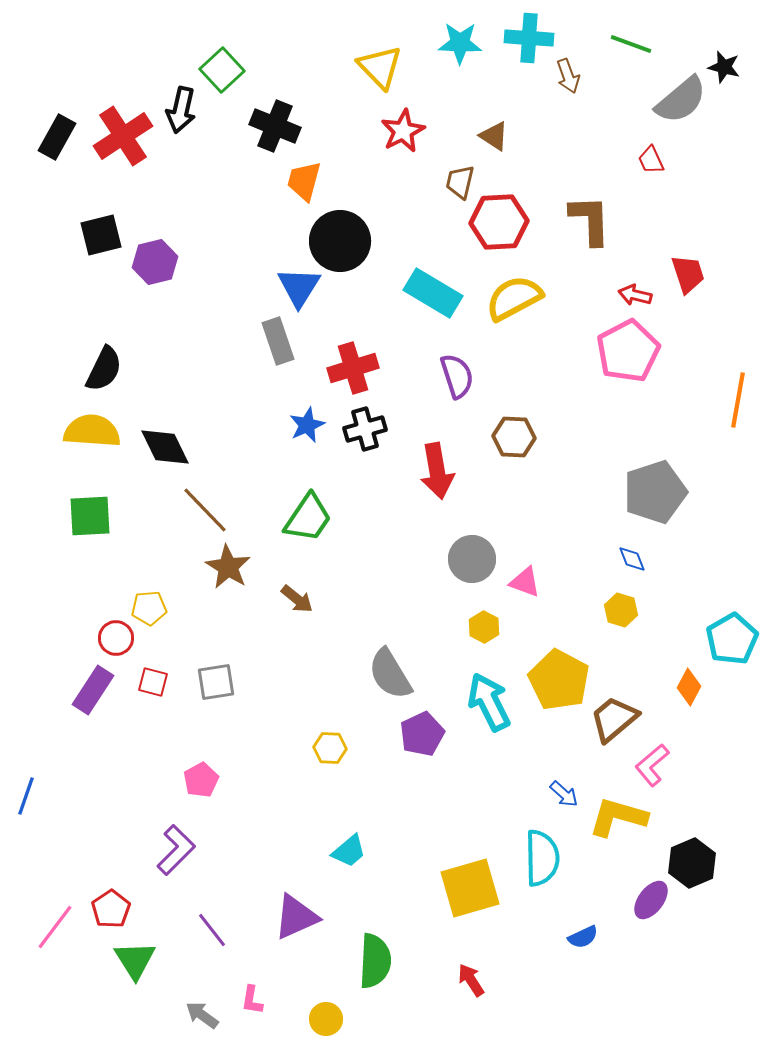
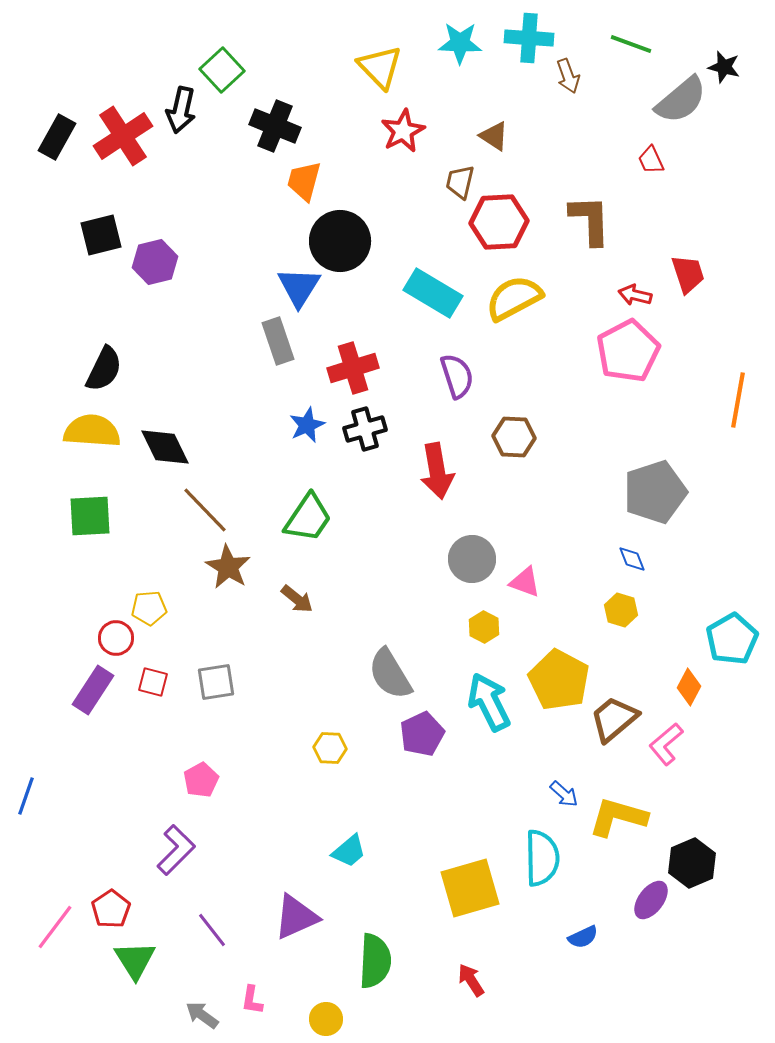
pink L-shape at (652, 765): moved 14 px right, 21 px up
